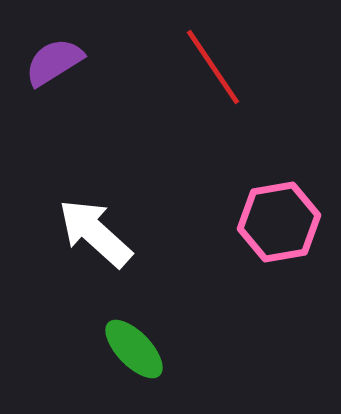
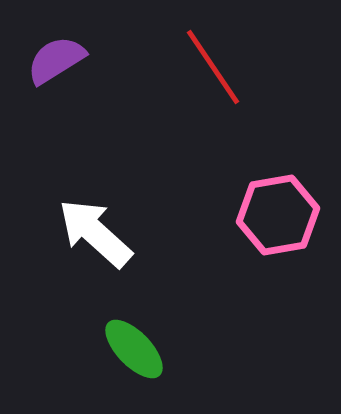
purple semicircle: moved 2 px right, 2 px up
pink hexagon: moved 1 px left, 7 px up
